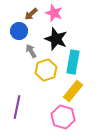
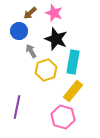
brown arrow: moved 1 px left, 1 px up
